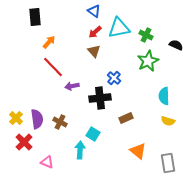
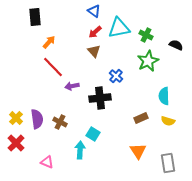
blue cross: moved 2 px right, 2 px up
brown rectangle: moved 15 px right
red cross: moved 8 px left, 1 px down
orange triangle: rotated 18 degrees clockwise
